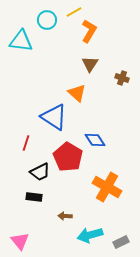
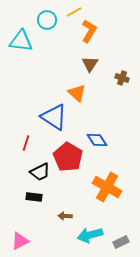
blue diamond: moved 2 px right
pink triangle: rotated 42 degrees clockwise
